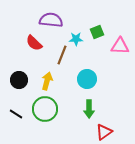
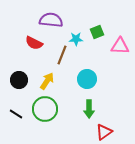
red semicircle: rotated 18 degrees counterclockwise
yellow arrow: rotated 18 degrees clockwise
